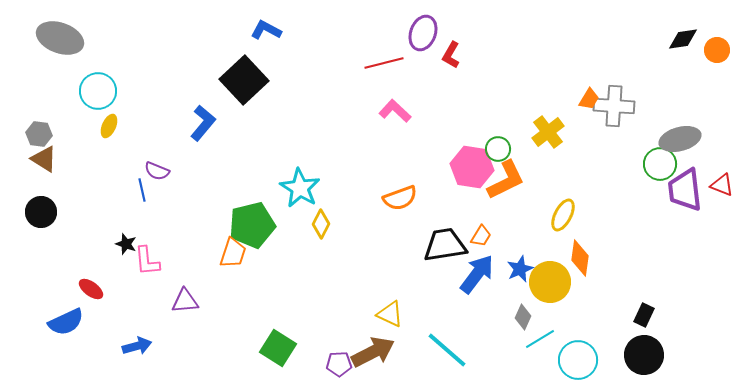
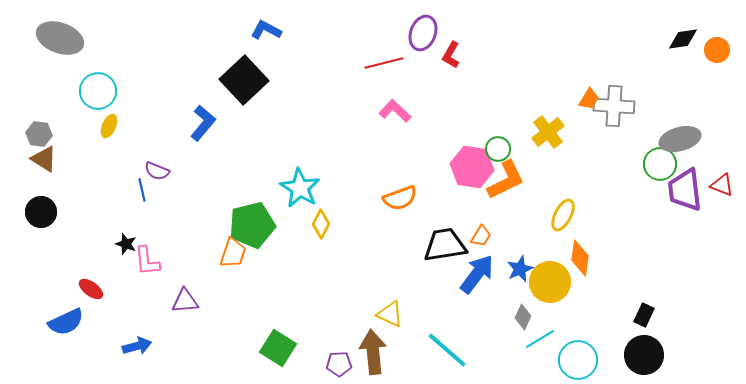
brown arrow at (373, 352): rotated 69 degrees counterclockwise
